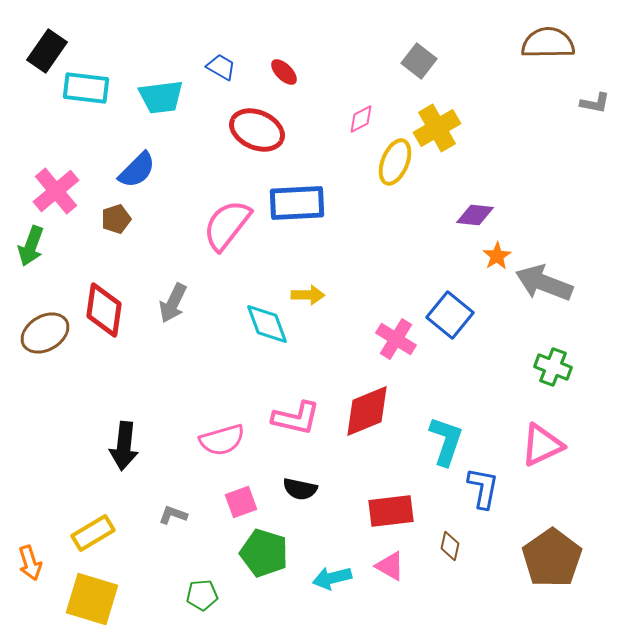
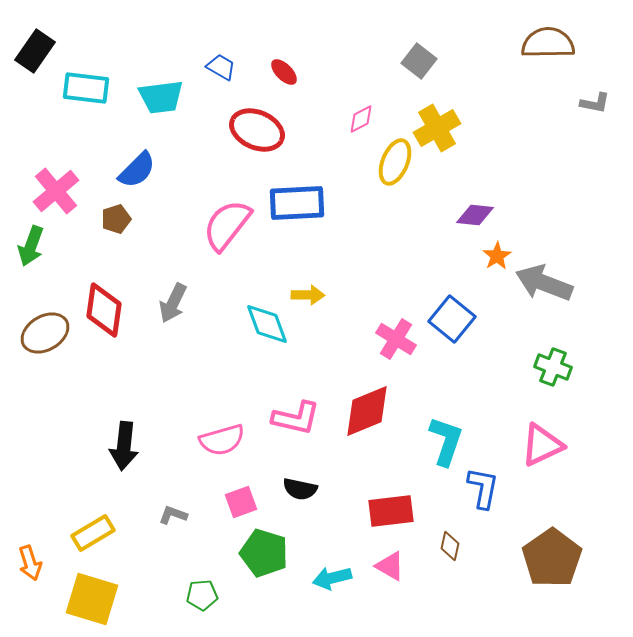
black rectangle at (47, 51): moved 12 px left
blue square at (450, 315): moved 2 px right, 4 px down
